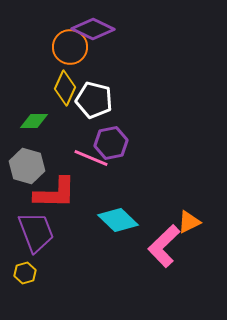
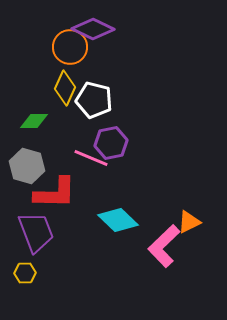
yellow hexagon: rotated 15 degrees clockwise
